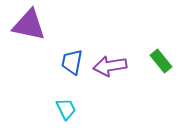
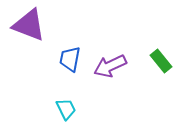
purple triangle: rotated 9 degrees clockwise
blue trapezoid: moved 2 px left, 3 px up
purple arrow: rotated 16 degrees counterclockwise
